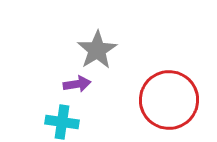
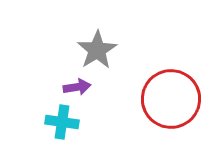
purple arrow: moved 3 px down
red circle: moved 2 px right, 1 px up
